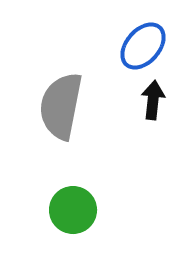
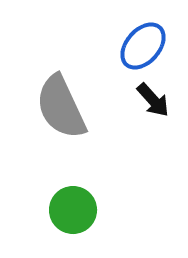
black arrow: rotated 132 degrees clockwise
gray semicircle: moved 1 px down; rotated 36 degrees counterclockwise
